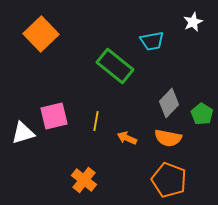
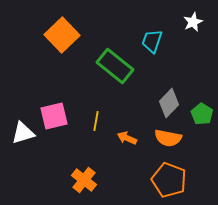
orange square: moved 21 px right, 1 px down
cyan trapezoid: rotated 120 degrees clockwise
